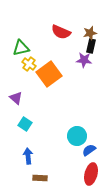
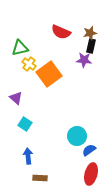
green triangle: moved 1 px left
